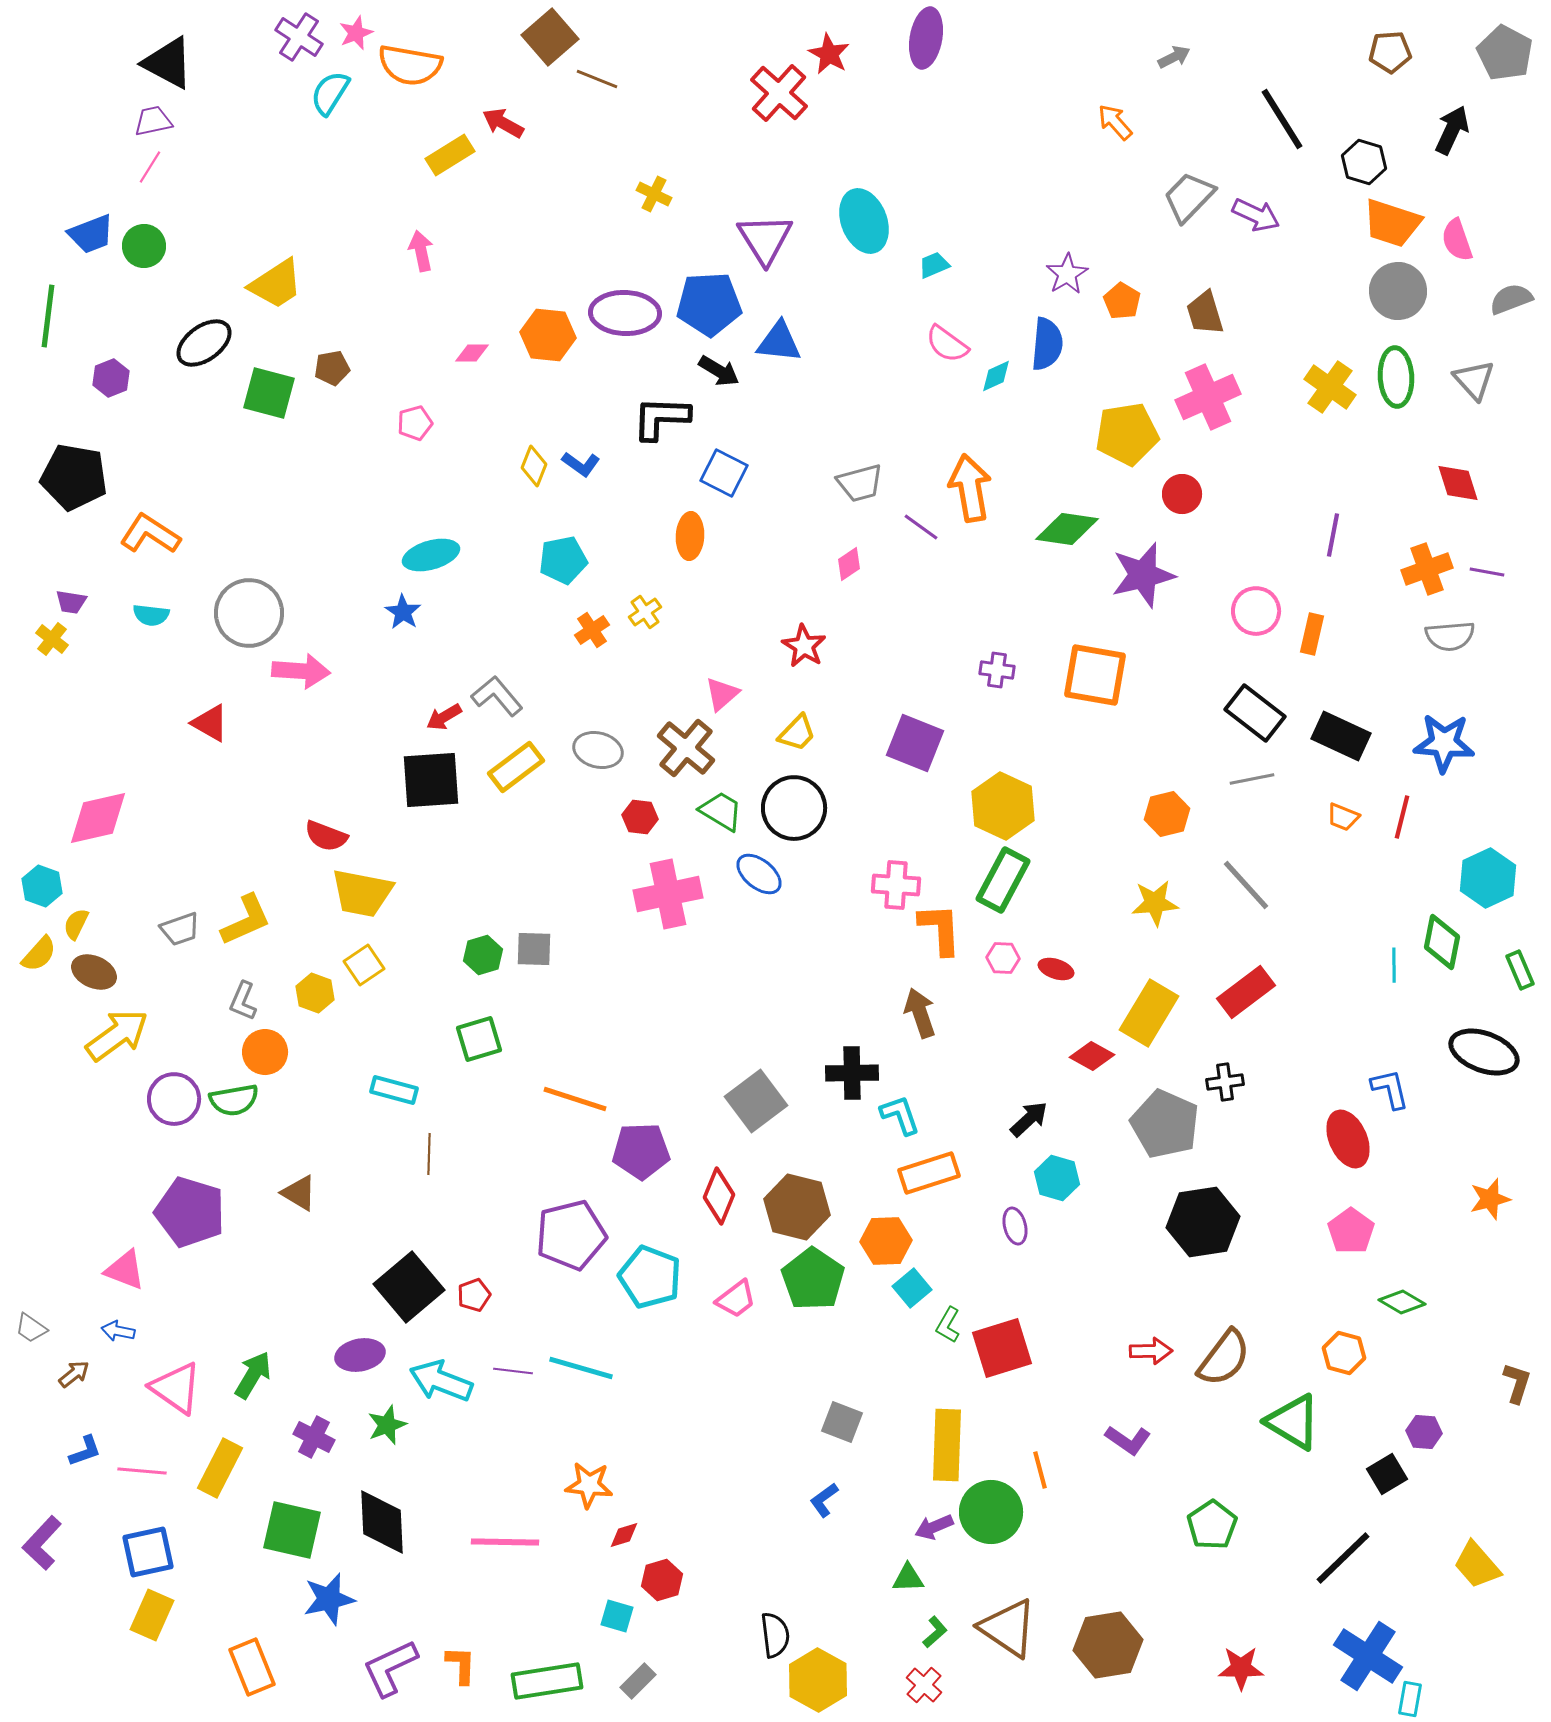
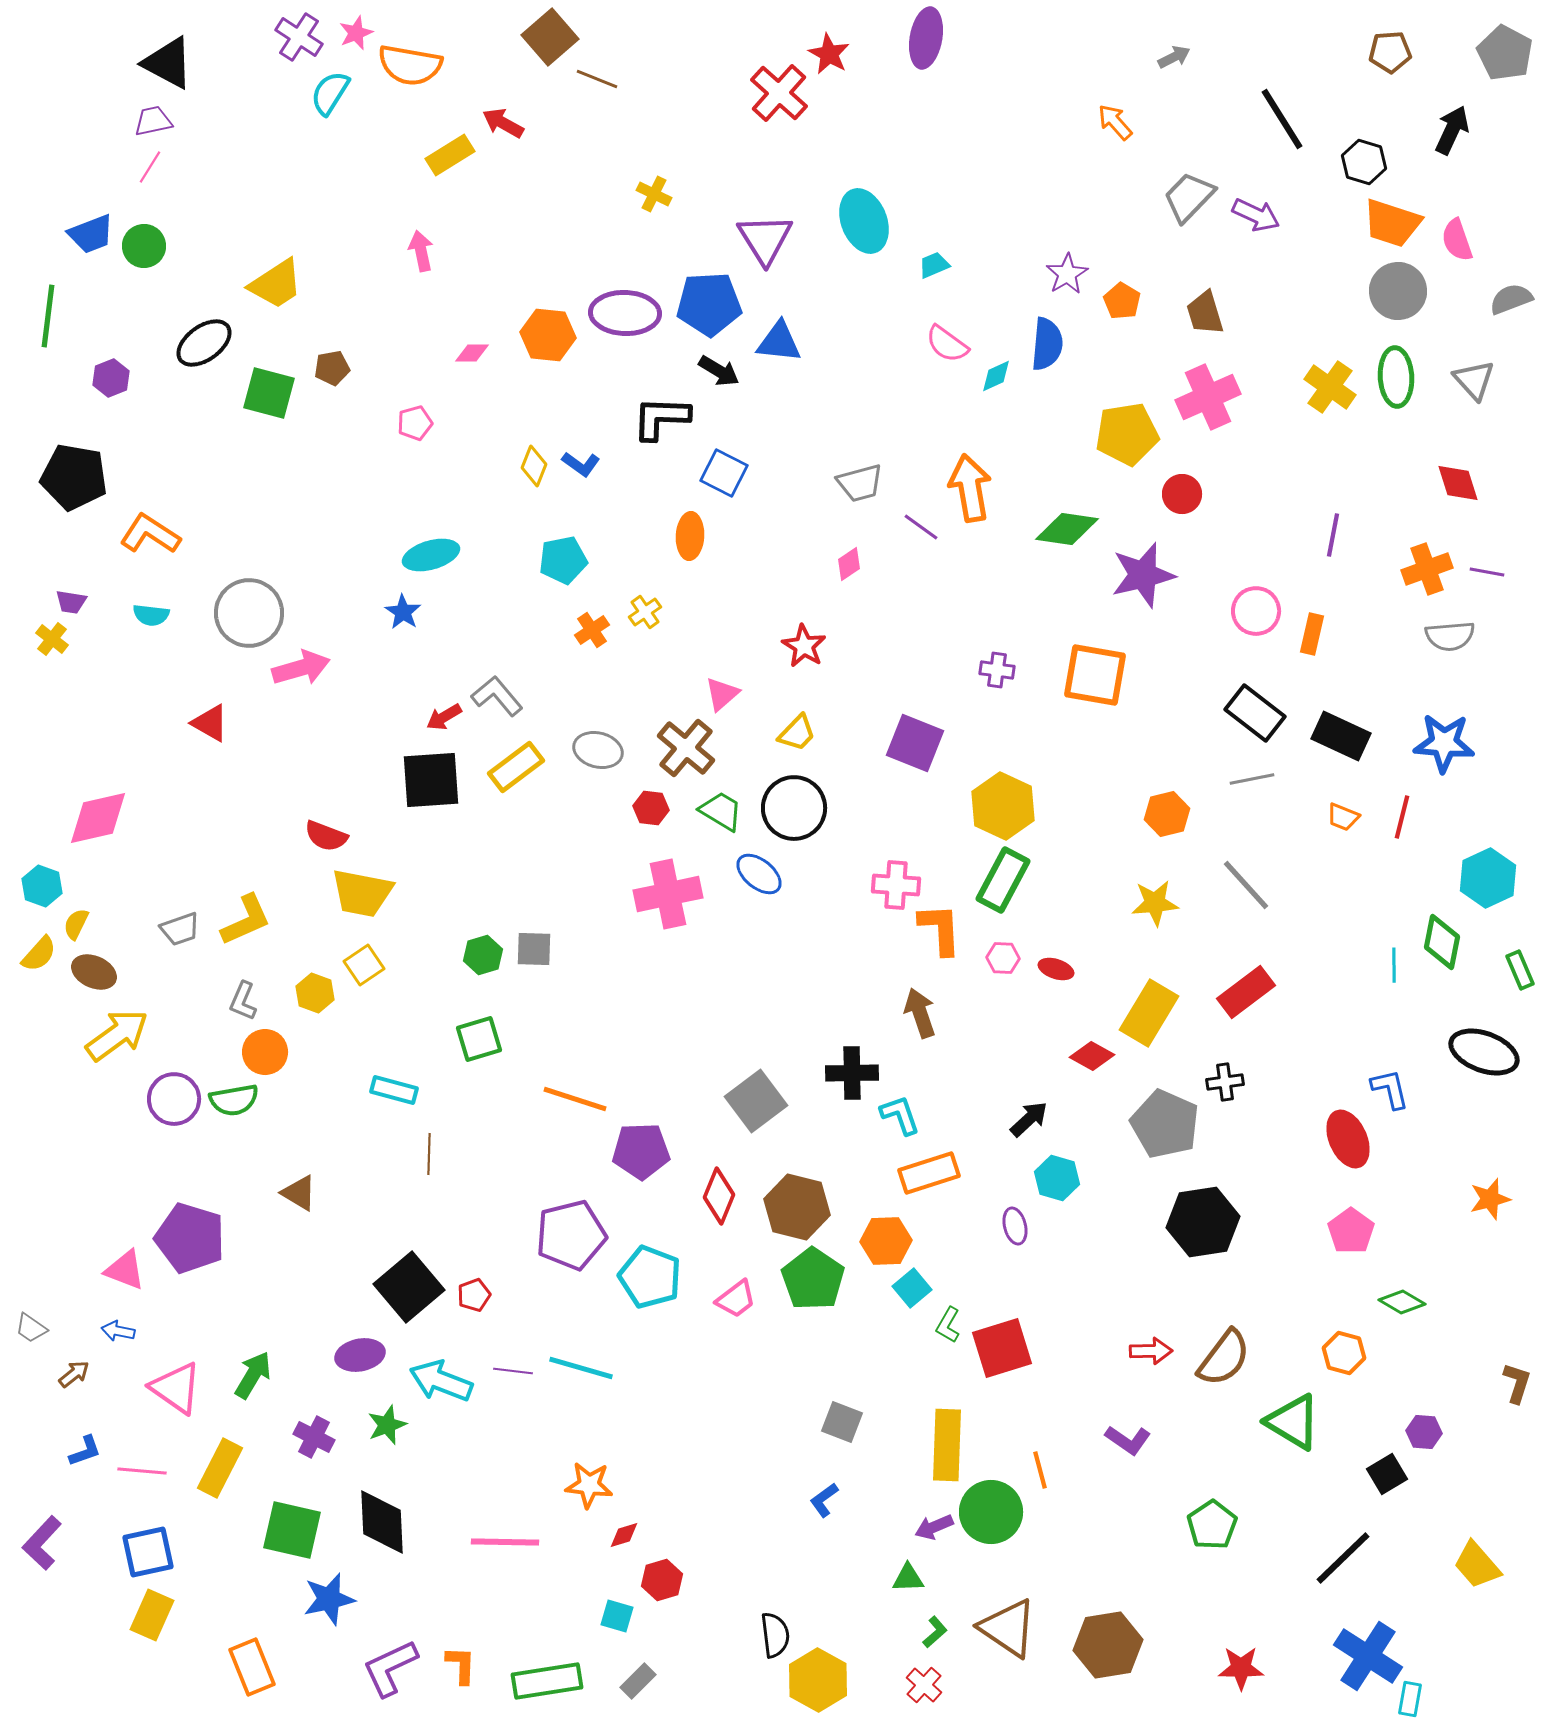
pink arrow at (301, 671): moved 3 px up; rotated 20 degrees counterclockwise
red hexagon at (640, 817): moved 11 px right, 9 px up
purple pentagon at (190, 1212): moved 26 px down
